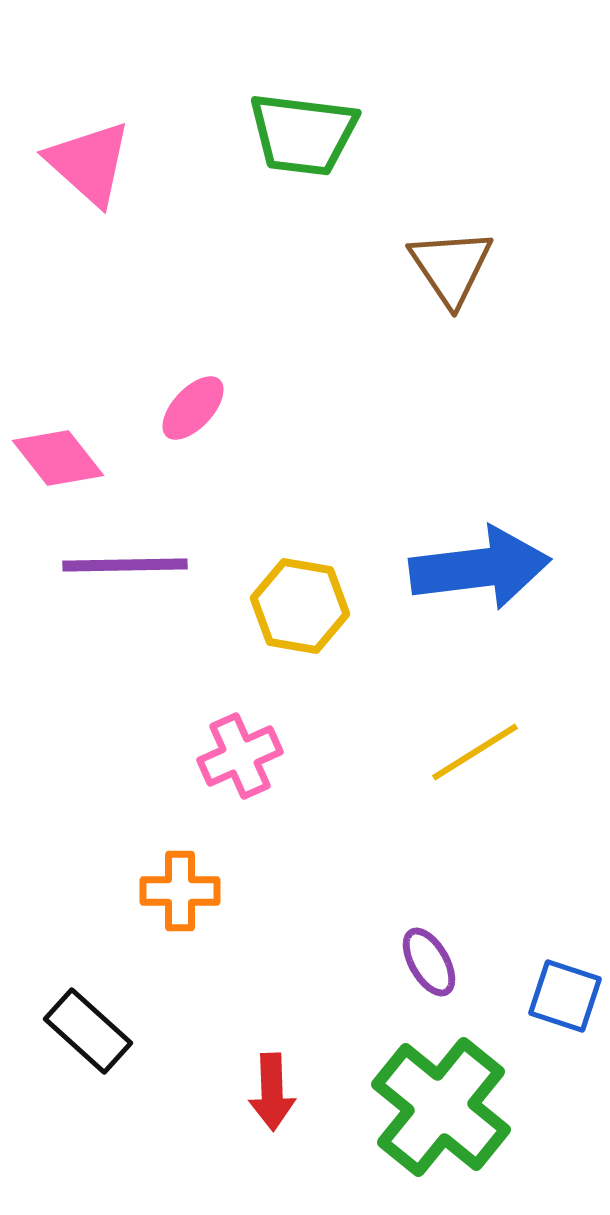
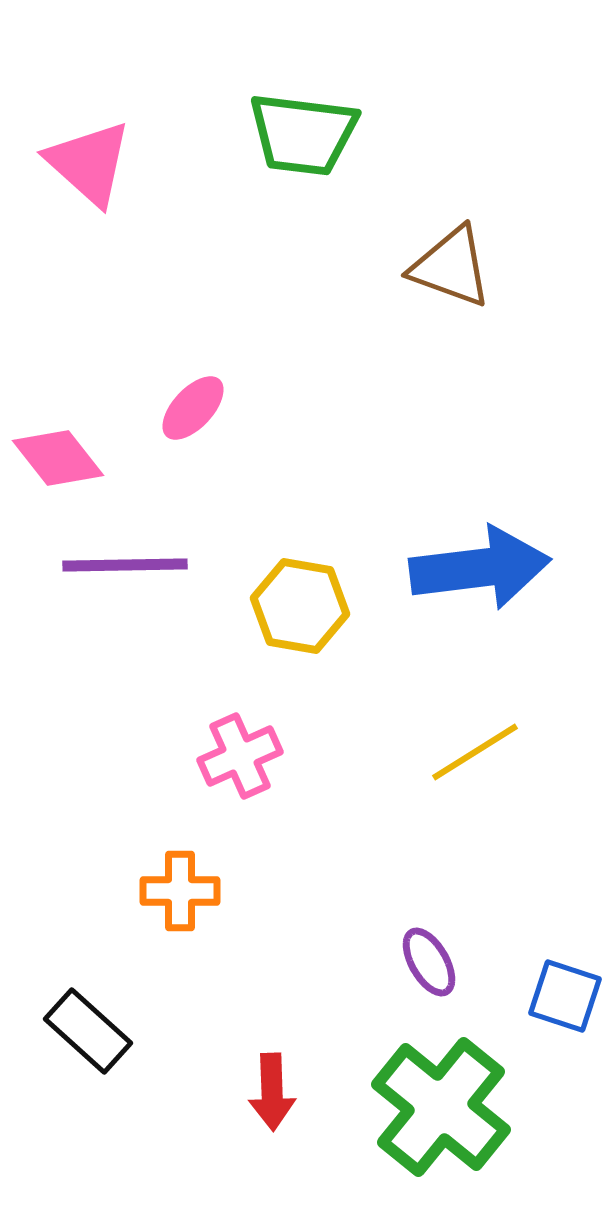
brown triangle: rotated 36 degrees counterclockwise
